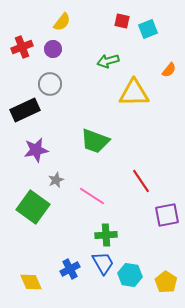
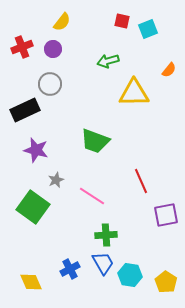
purple star: rotated 25 degrees clockwise
red line: rotated 10 degrees clockwise
purple square: moved 1 px left
